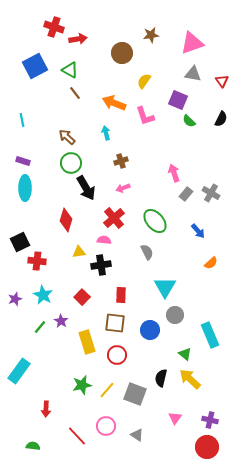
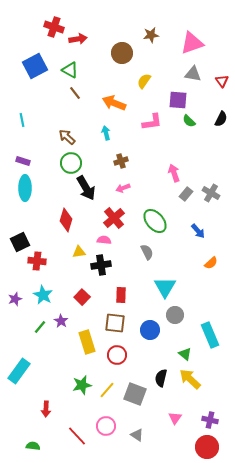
purple square at (178, 100): rotated 18 degrees counterclockwise
pink L-shape at (145, 116): moved 7 px right, 6 px down; rotated 80 degrees counterclockwise
